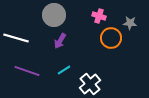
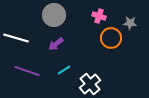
purple arrow: moved 4 px left, 3 px down; rotated 21 degrees clockwise
